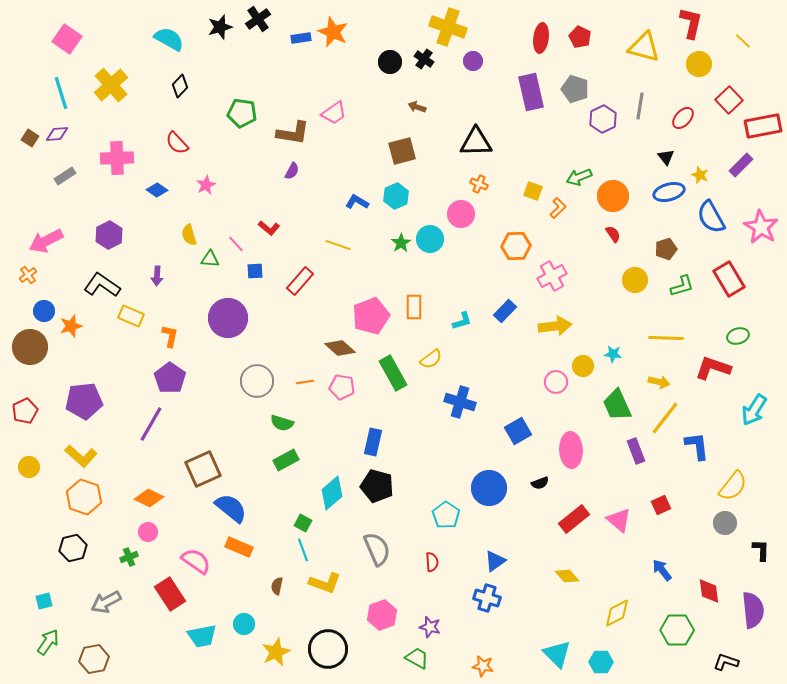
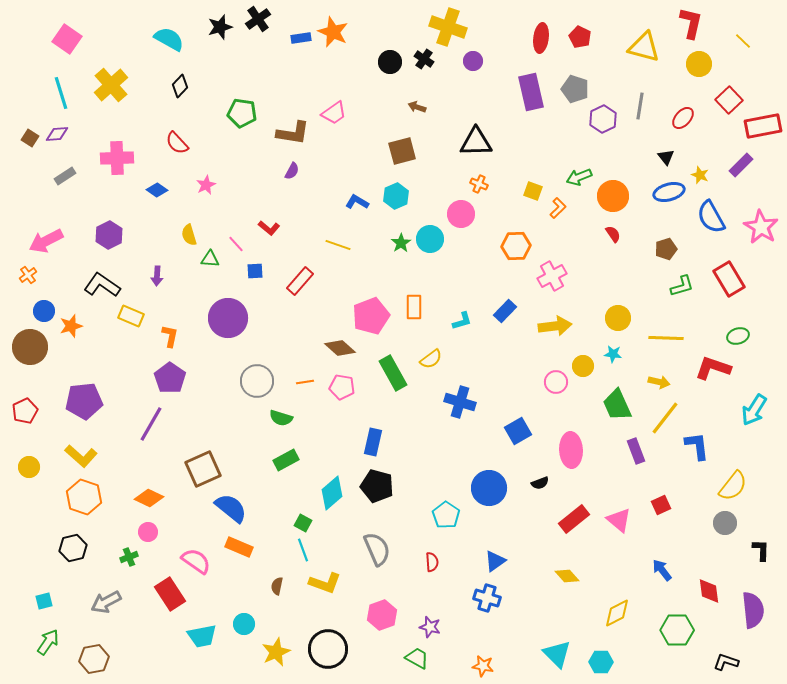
yellow circle at (635, 280): moved 17 px left, 38 px down
green semicircle at (282, 423): moved 1 px left, 5 px up
